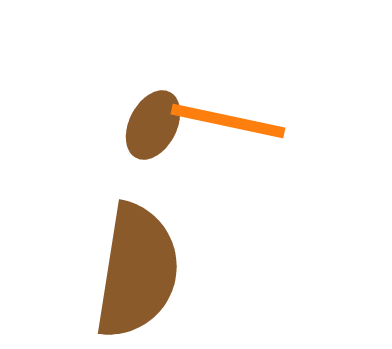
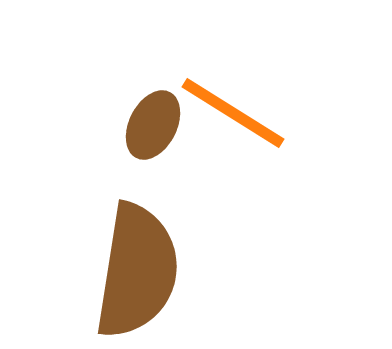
orange line: moved 5 px right, 8 px up; rotated 20 degrees clockwise
